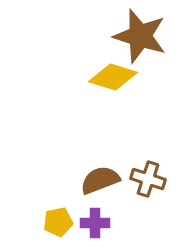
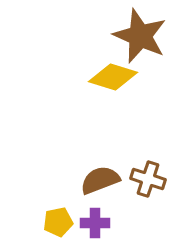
brown star: rotated 6 degrees clockwise
